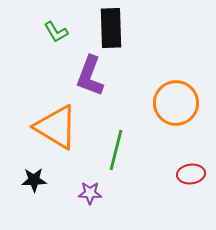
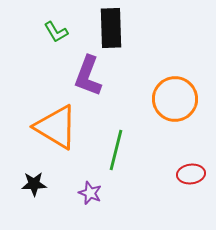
purple L-shape: moved 2 px left
orange circle: moved 1 px left, 4 px up
black star: moved 4 px down
purple star: rotated 20 degrees clockwise
